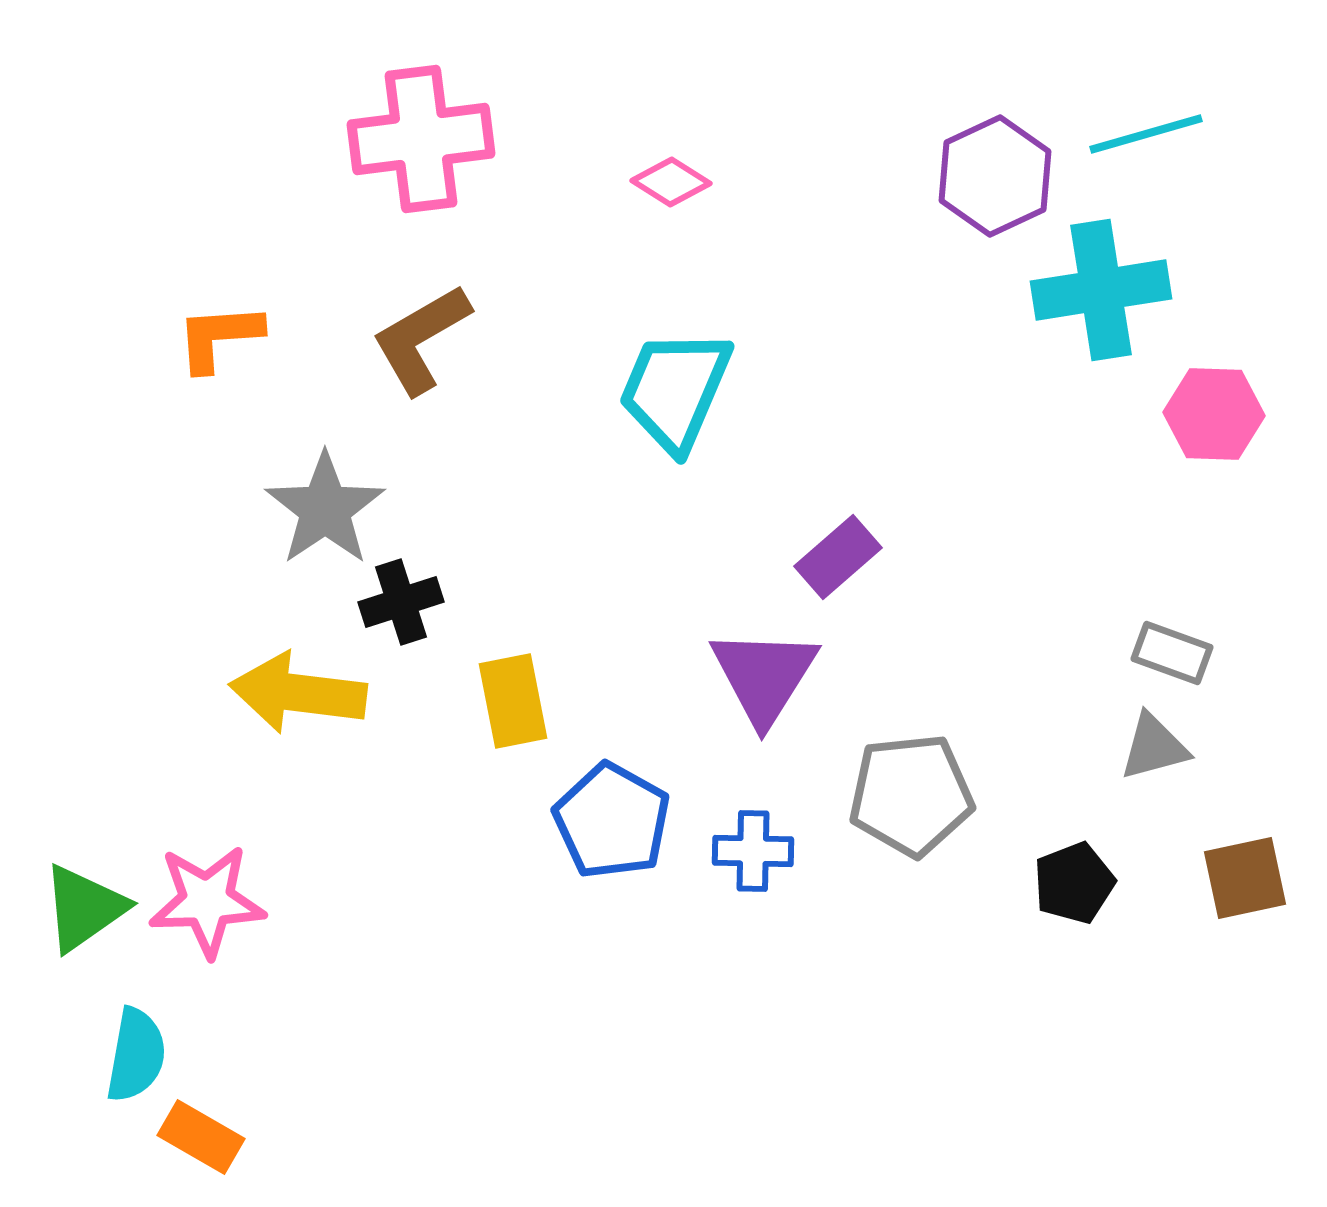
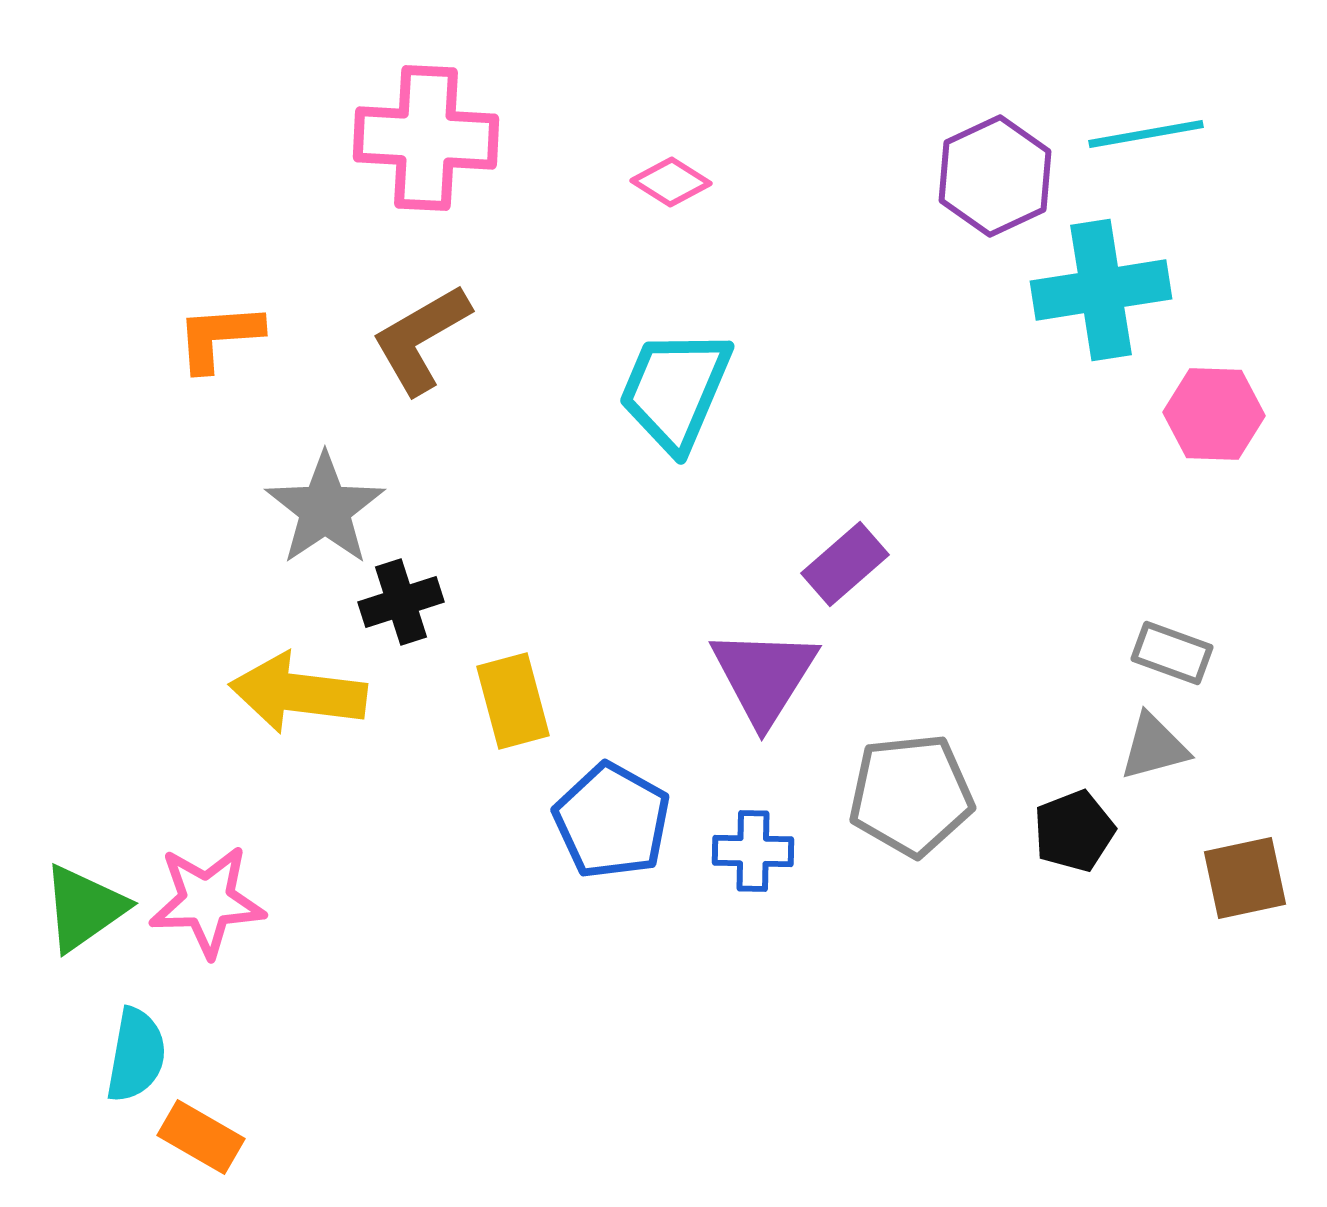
cyan line: rotated 6 degrees clockwise
pink cross: moved 5 px right, 1 px up; rotated 10 degrees clockwise
purple rectangle: moved 7 px right, 7 px down
yellow rectangle: rotated 4 degrees counterclockwise
black pentagon: moved 52 px up
